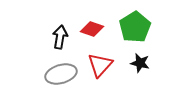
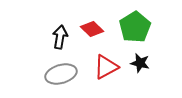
red diamond: rotated 25 degrees clockwise
red triangle: moved 6 px right, 2 px down; rotated 20 degrees clockwise
